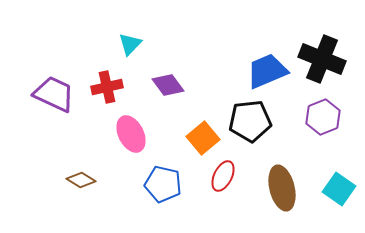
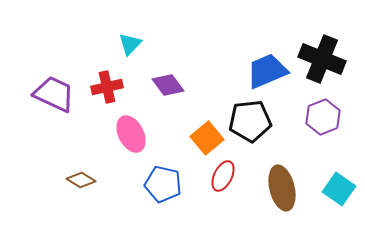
orange square: moved 4 px right
